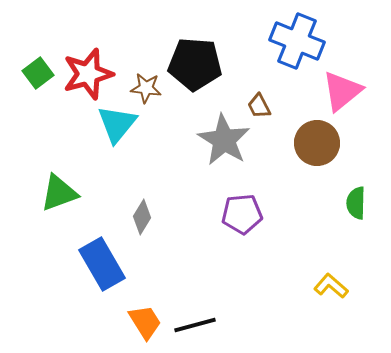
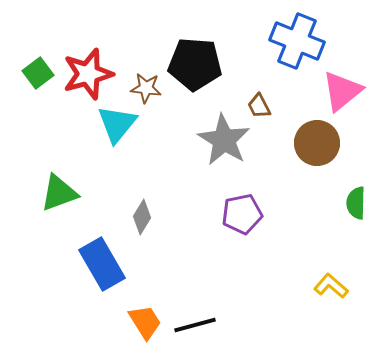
purple pentagon: rotated 6 degrees counterclockwise
